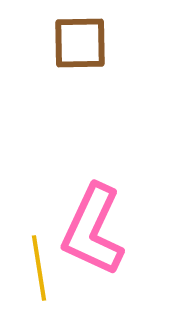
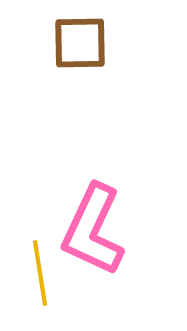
yellow line: moved 1 px right, 5 px down
